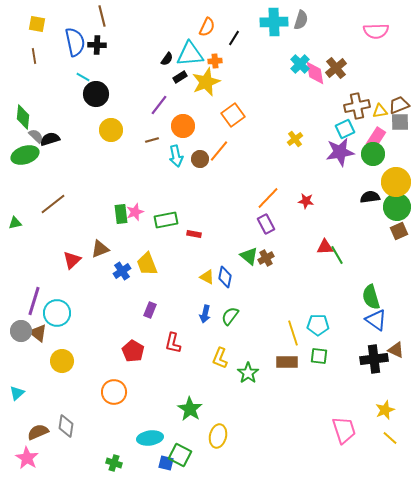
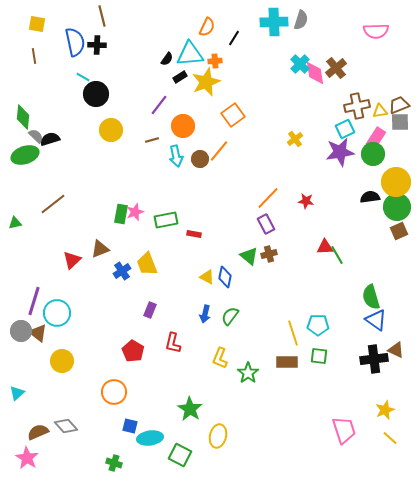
green rectangle at (121, 214): rotated 18 degrees clockwise
brown cross at (266, 258): moved 3 px right, 4 px up; rotated 14 degrees clockwise
gray diamond at (66, 426): rotated 50 degrees counterclockwise
blue square at (166, 463): moved 36 px left, 37 px up
